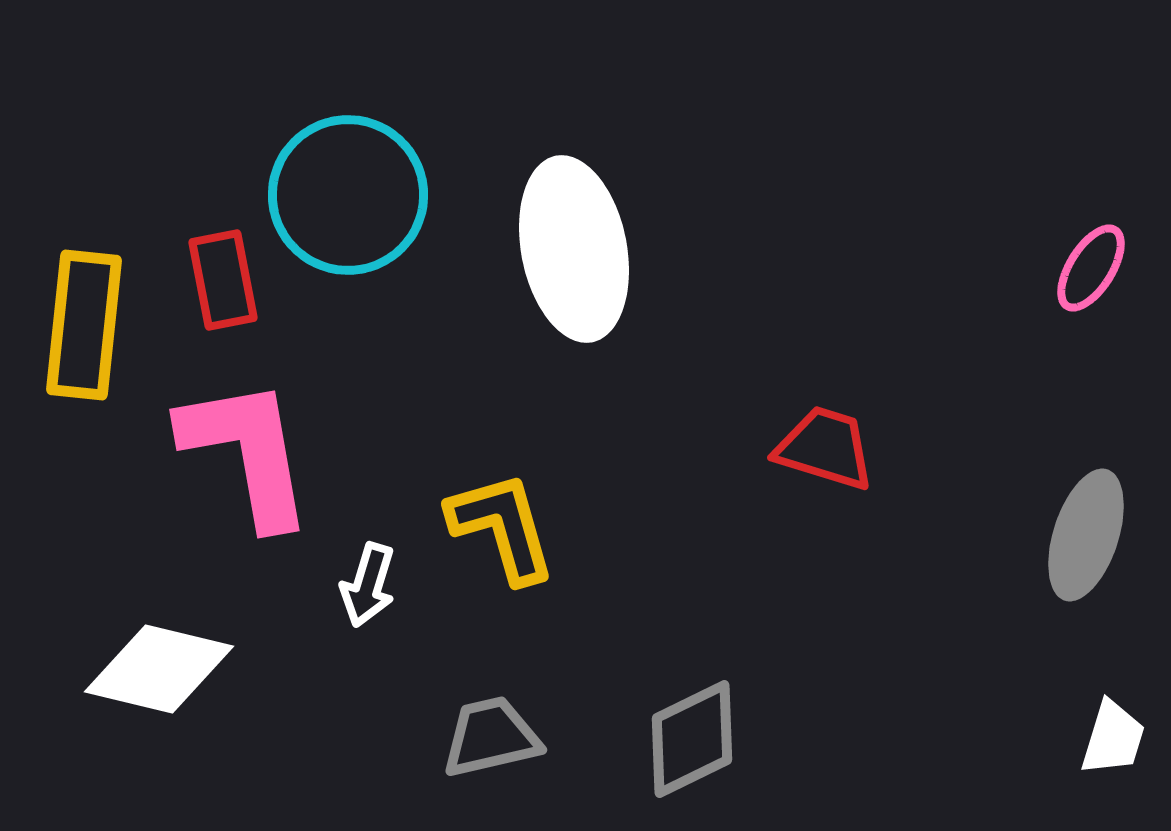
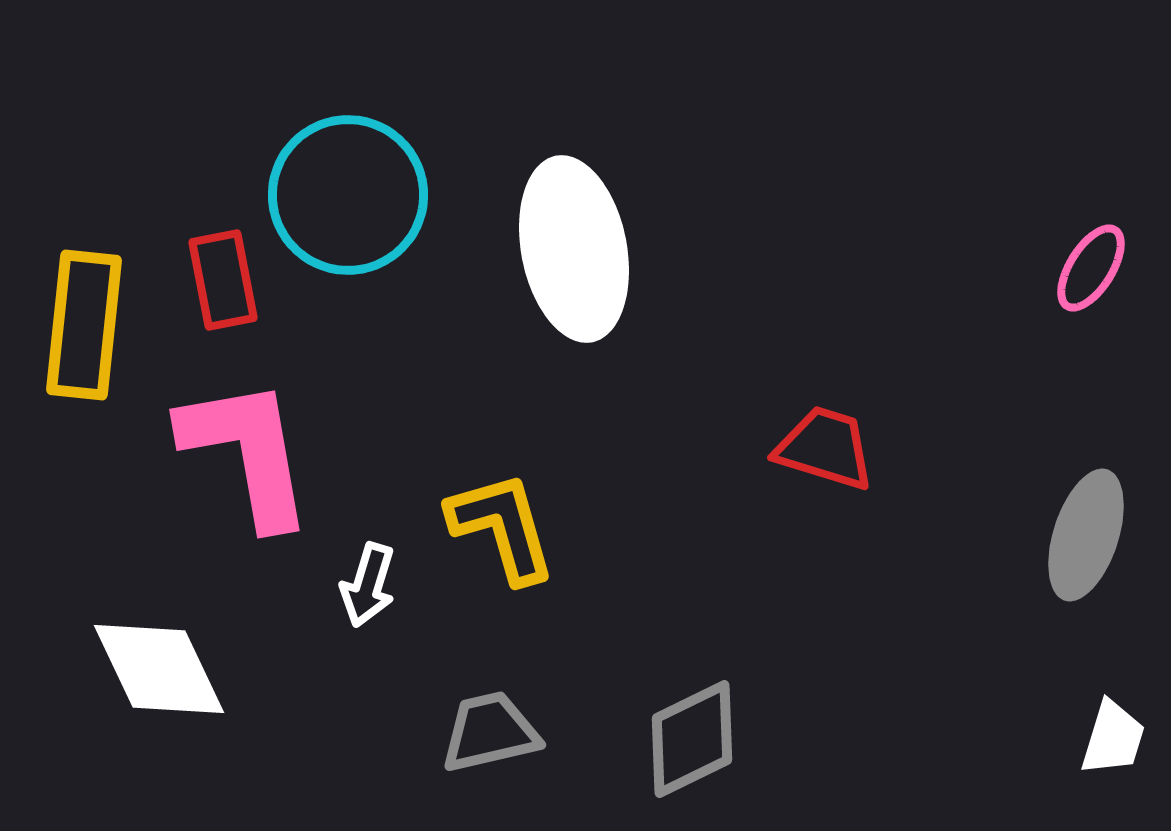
white diamond: rotated 51 degrees clockwise
gray trapezoid: moved 1 px left, 5 px up
